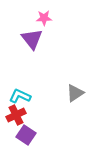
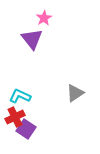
pink star: rotated 28 degrees counterclockwise
red cross: moved 1 px left, 2 px down
purple square: moved 6 px up
